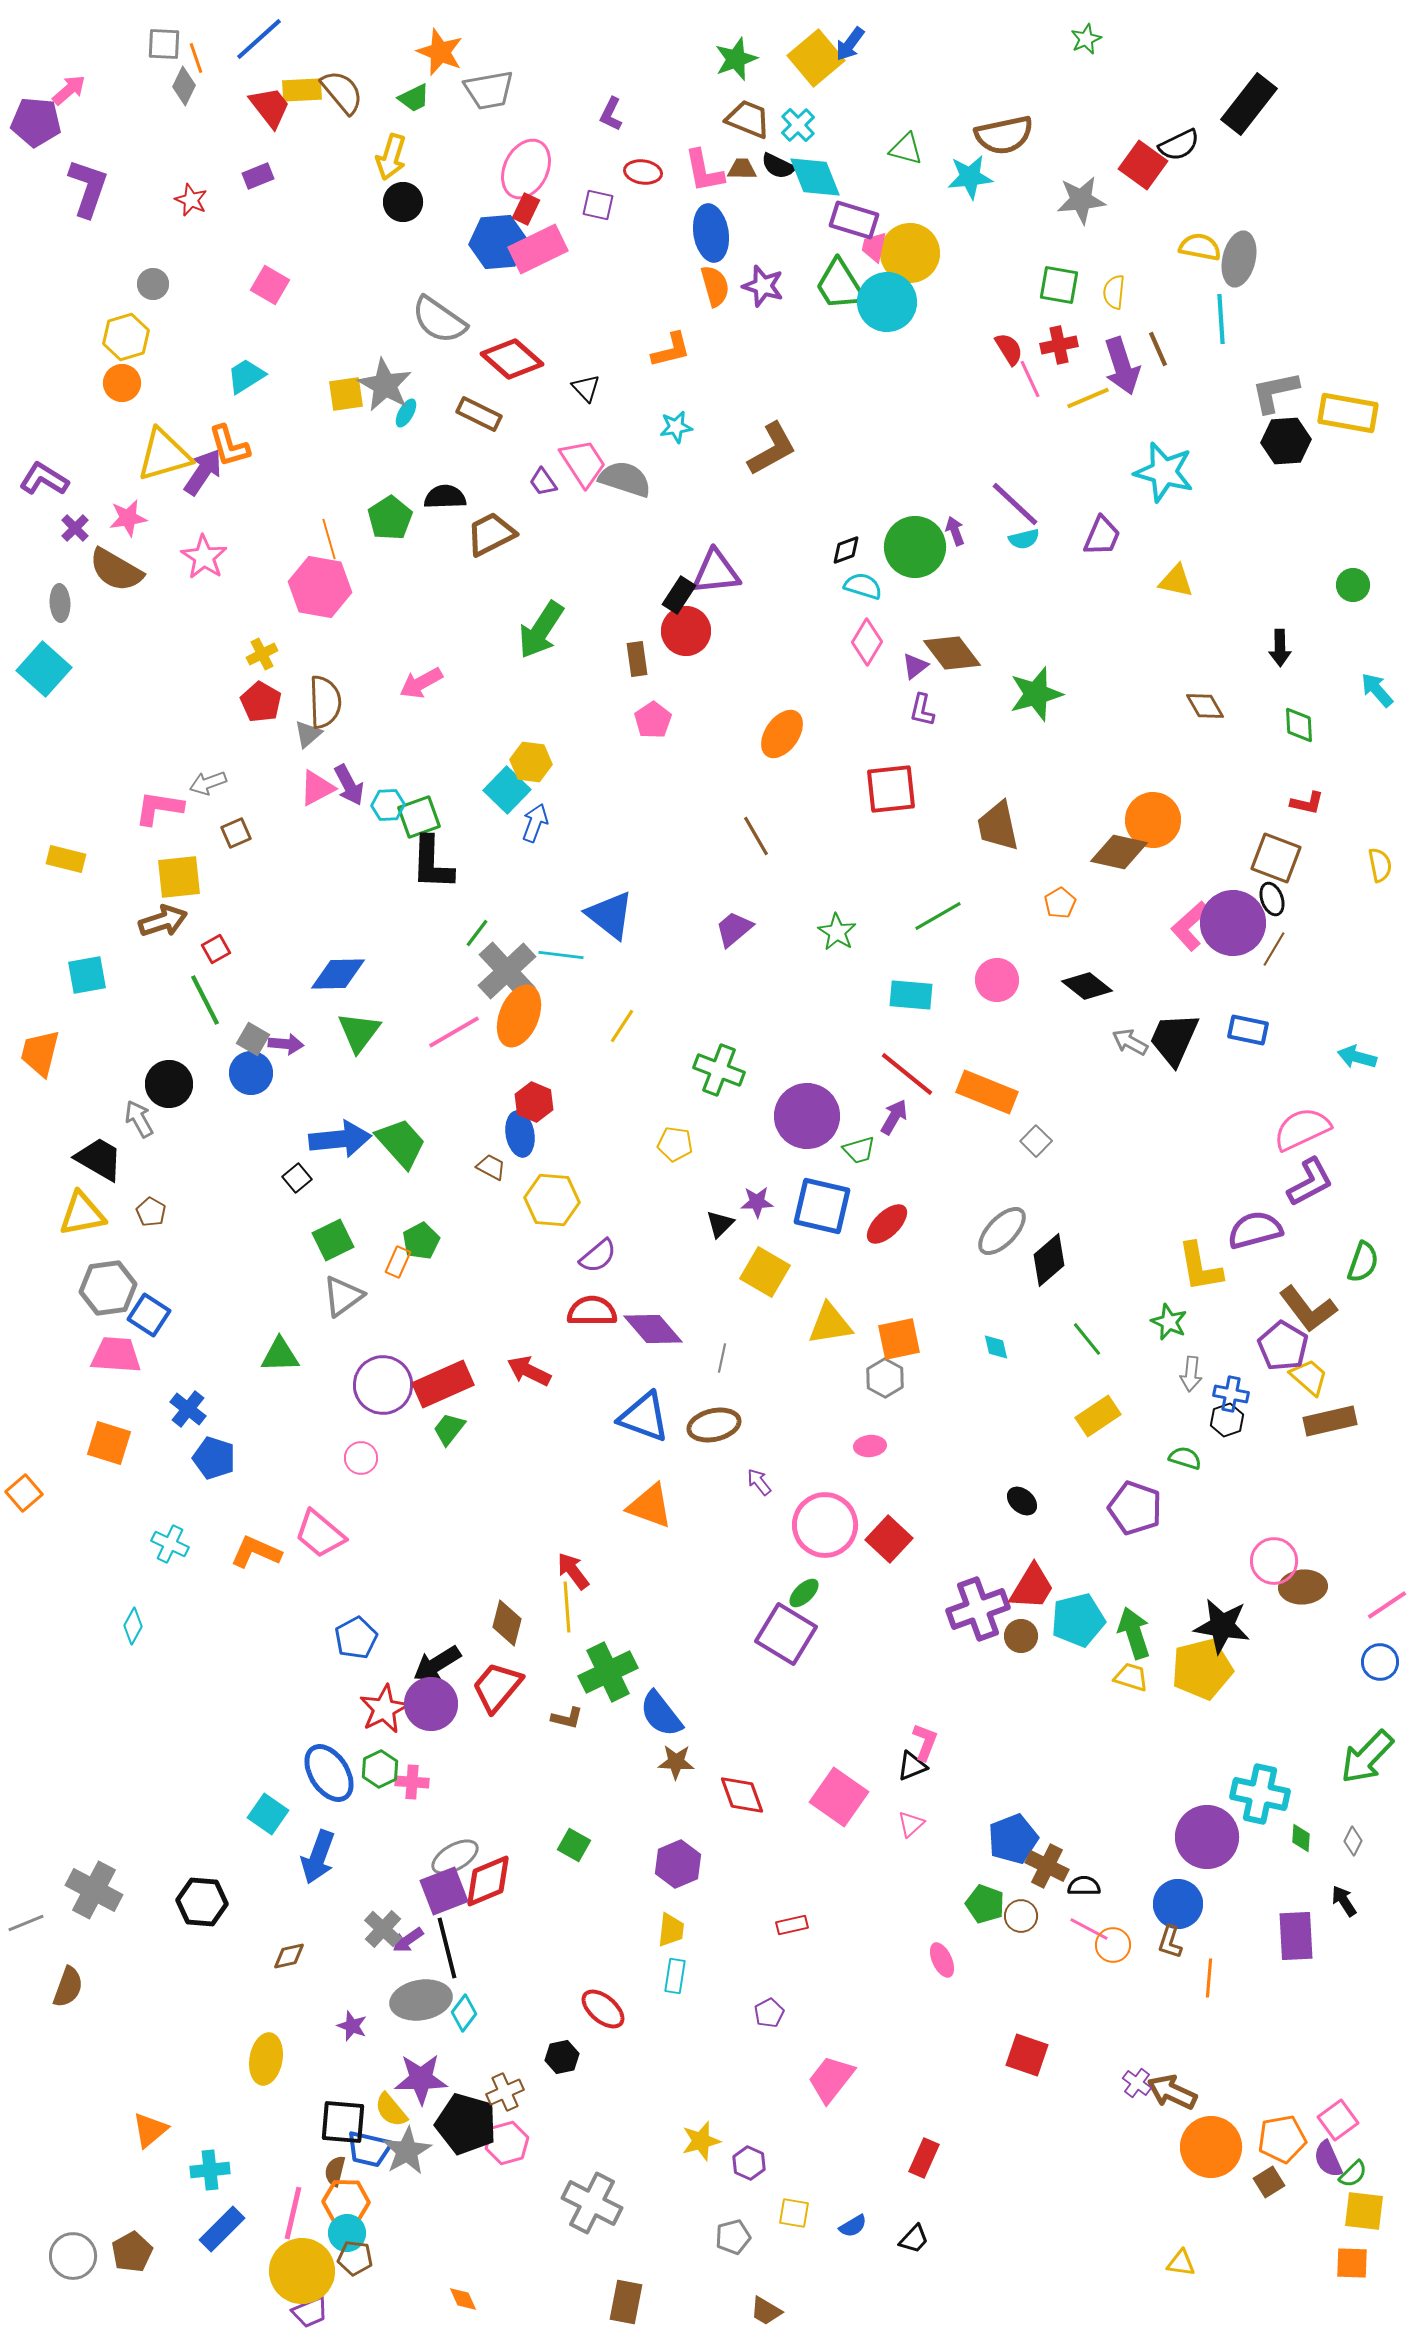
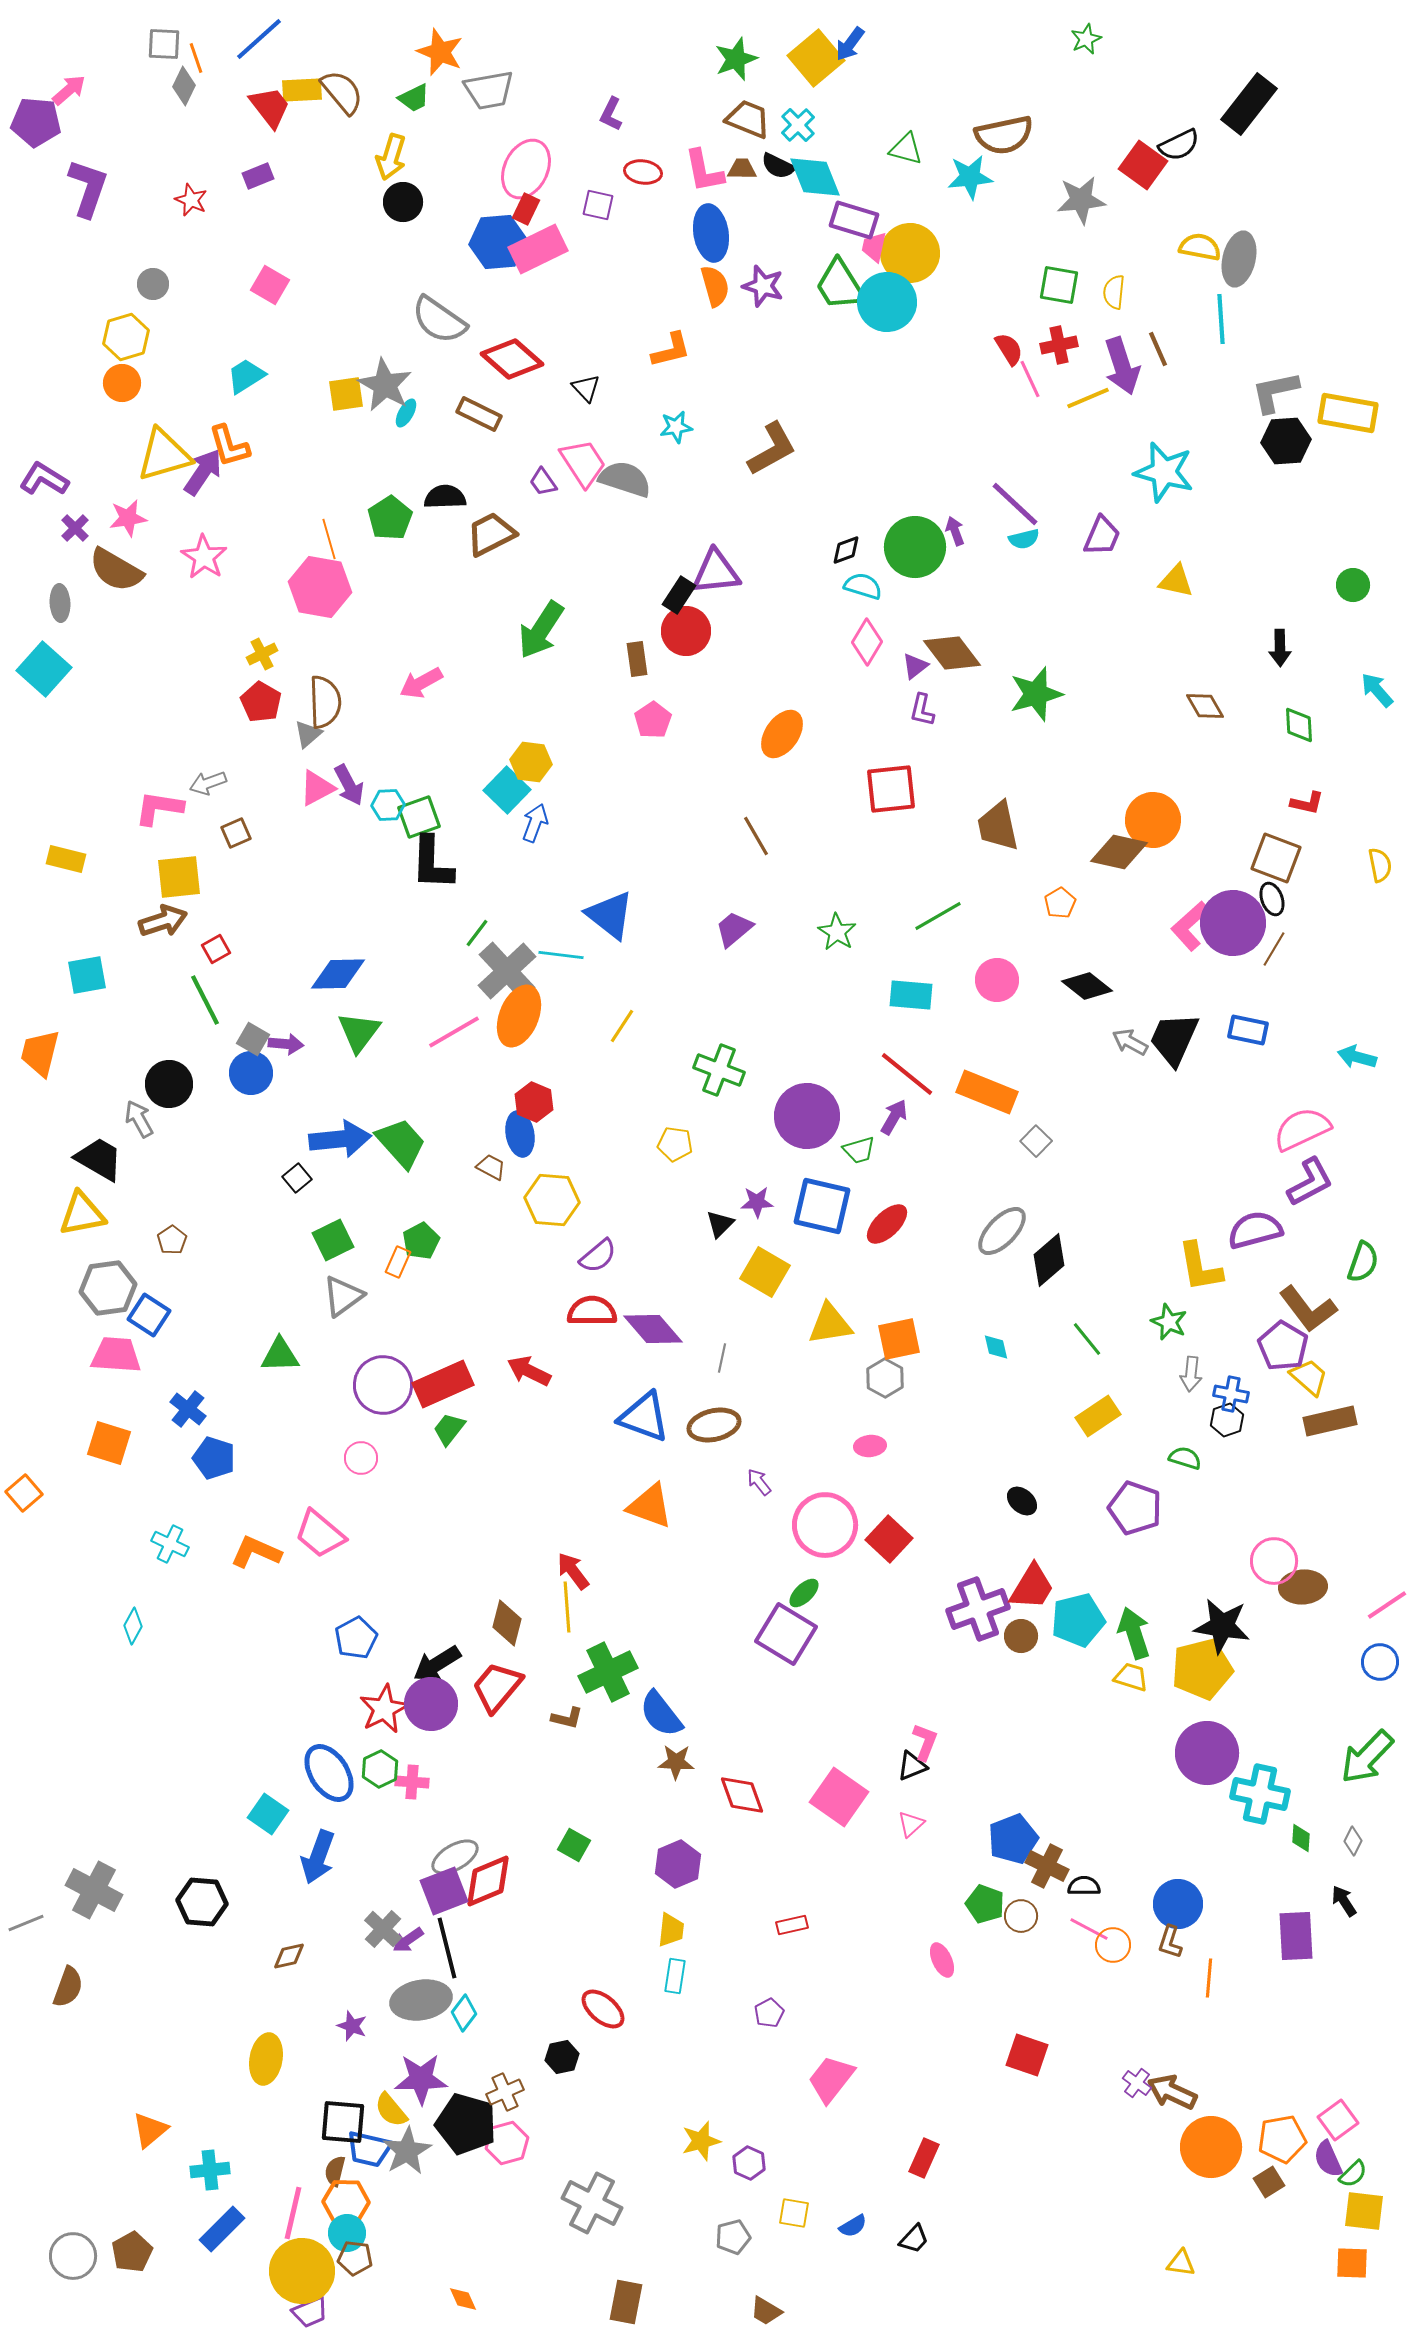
brown pentagon at (151, 1212): moved 21 px right, 28 px down; rotated 8 degrees clockwise
purple circle at (1207, 1837): moved 84 px up
